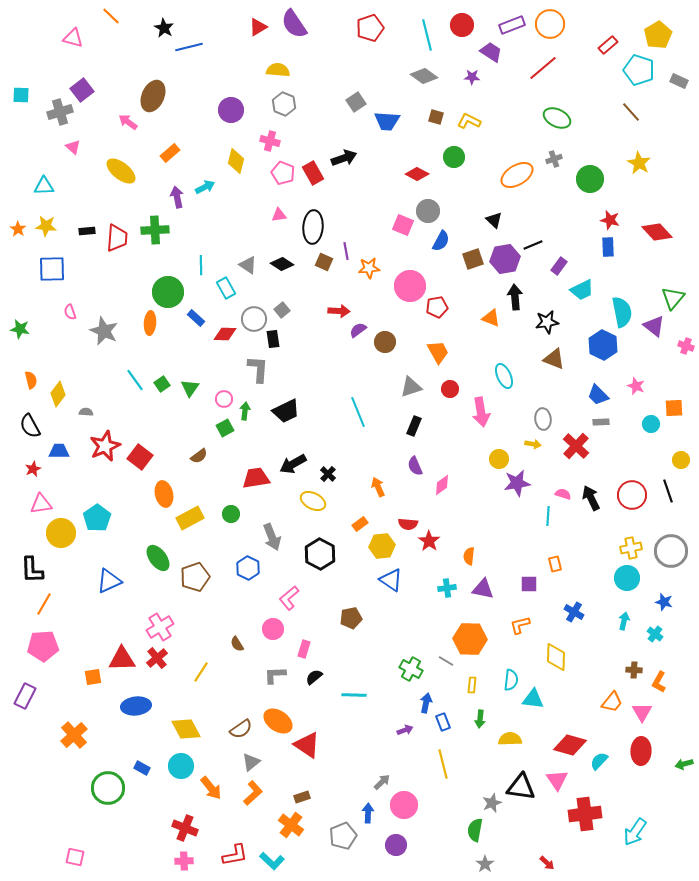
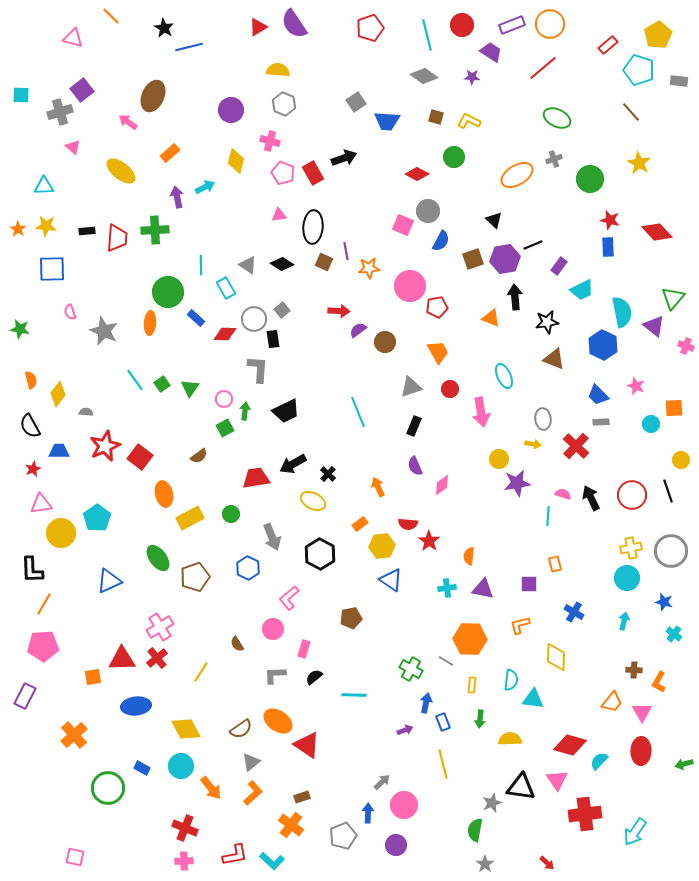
gray rectangle at (679, 81): rotated 18 degrees counterclockwise
cyan cross at (655, 634): moved 19 px right
